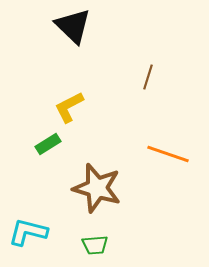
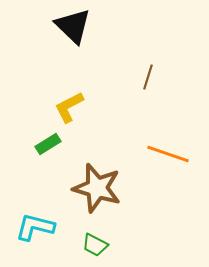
cyan L-shape: moved 7 px right, 5 px up
green trapezoid: rotated 32 degrees clockwise
